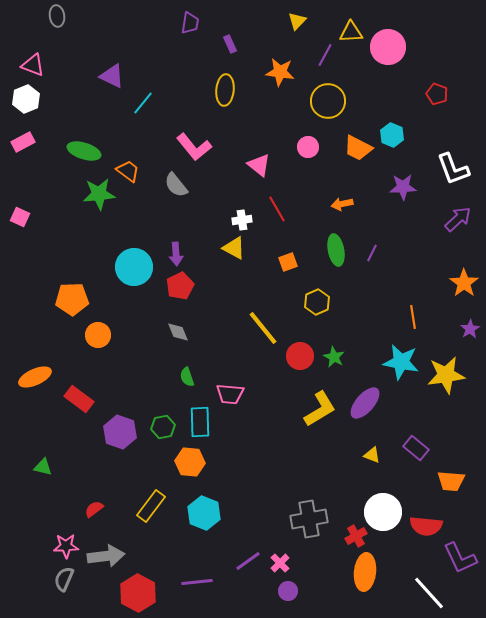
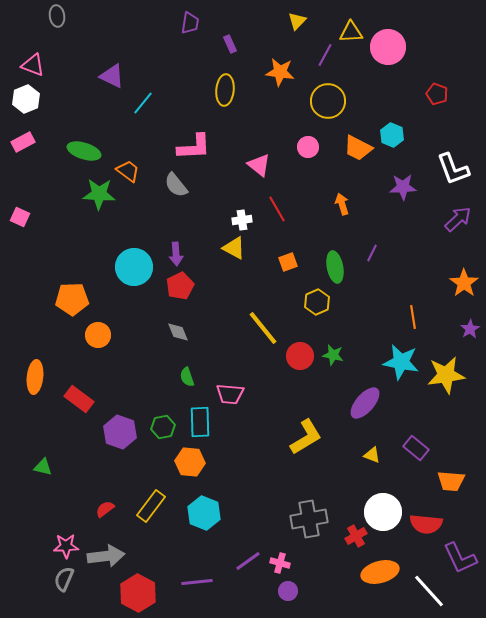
pink L-shape at (194, 147): rotated 54 degrees counterclockwise
green star at (99, 194): rotated 8 degrees clockwise
orange arrow at (342, 204): rotated 85 degrees clockwise
green ellipse at (336, 250): moved 1 px left, 17 px down
green star at (334, 357): moved 1 px left, 2 px up; rotated 15 degrees counterclockwise
orange ellipse at (35, 377): rotated 60 degrees counterclockwise
yellow L-shape at (320, 409): moved 14 px left, 28 px down
red semicircle at (94, 509): moved 11 px right
red semicircle at (426, 526): moved 2 px up
pink cross at (280, 563): rotated 30 degrees counterclockwise
orange ellipse at (365, 572): moved 15 px right; rotated 69 degrees clockwise
white line at (429, 593): moved 2 px up
